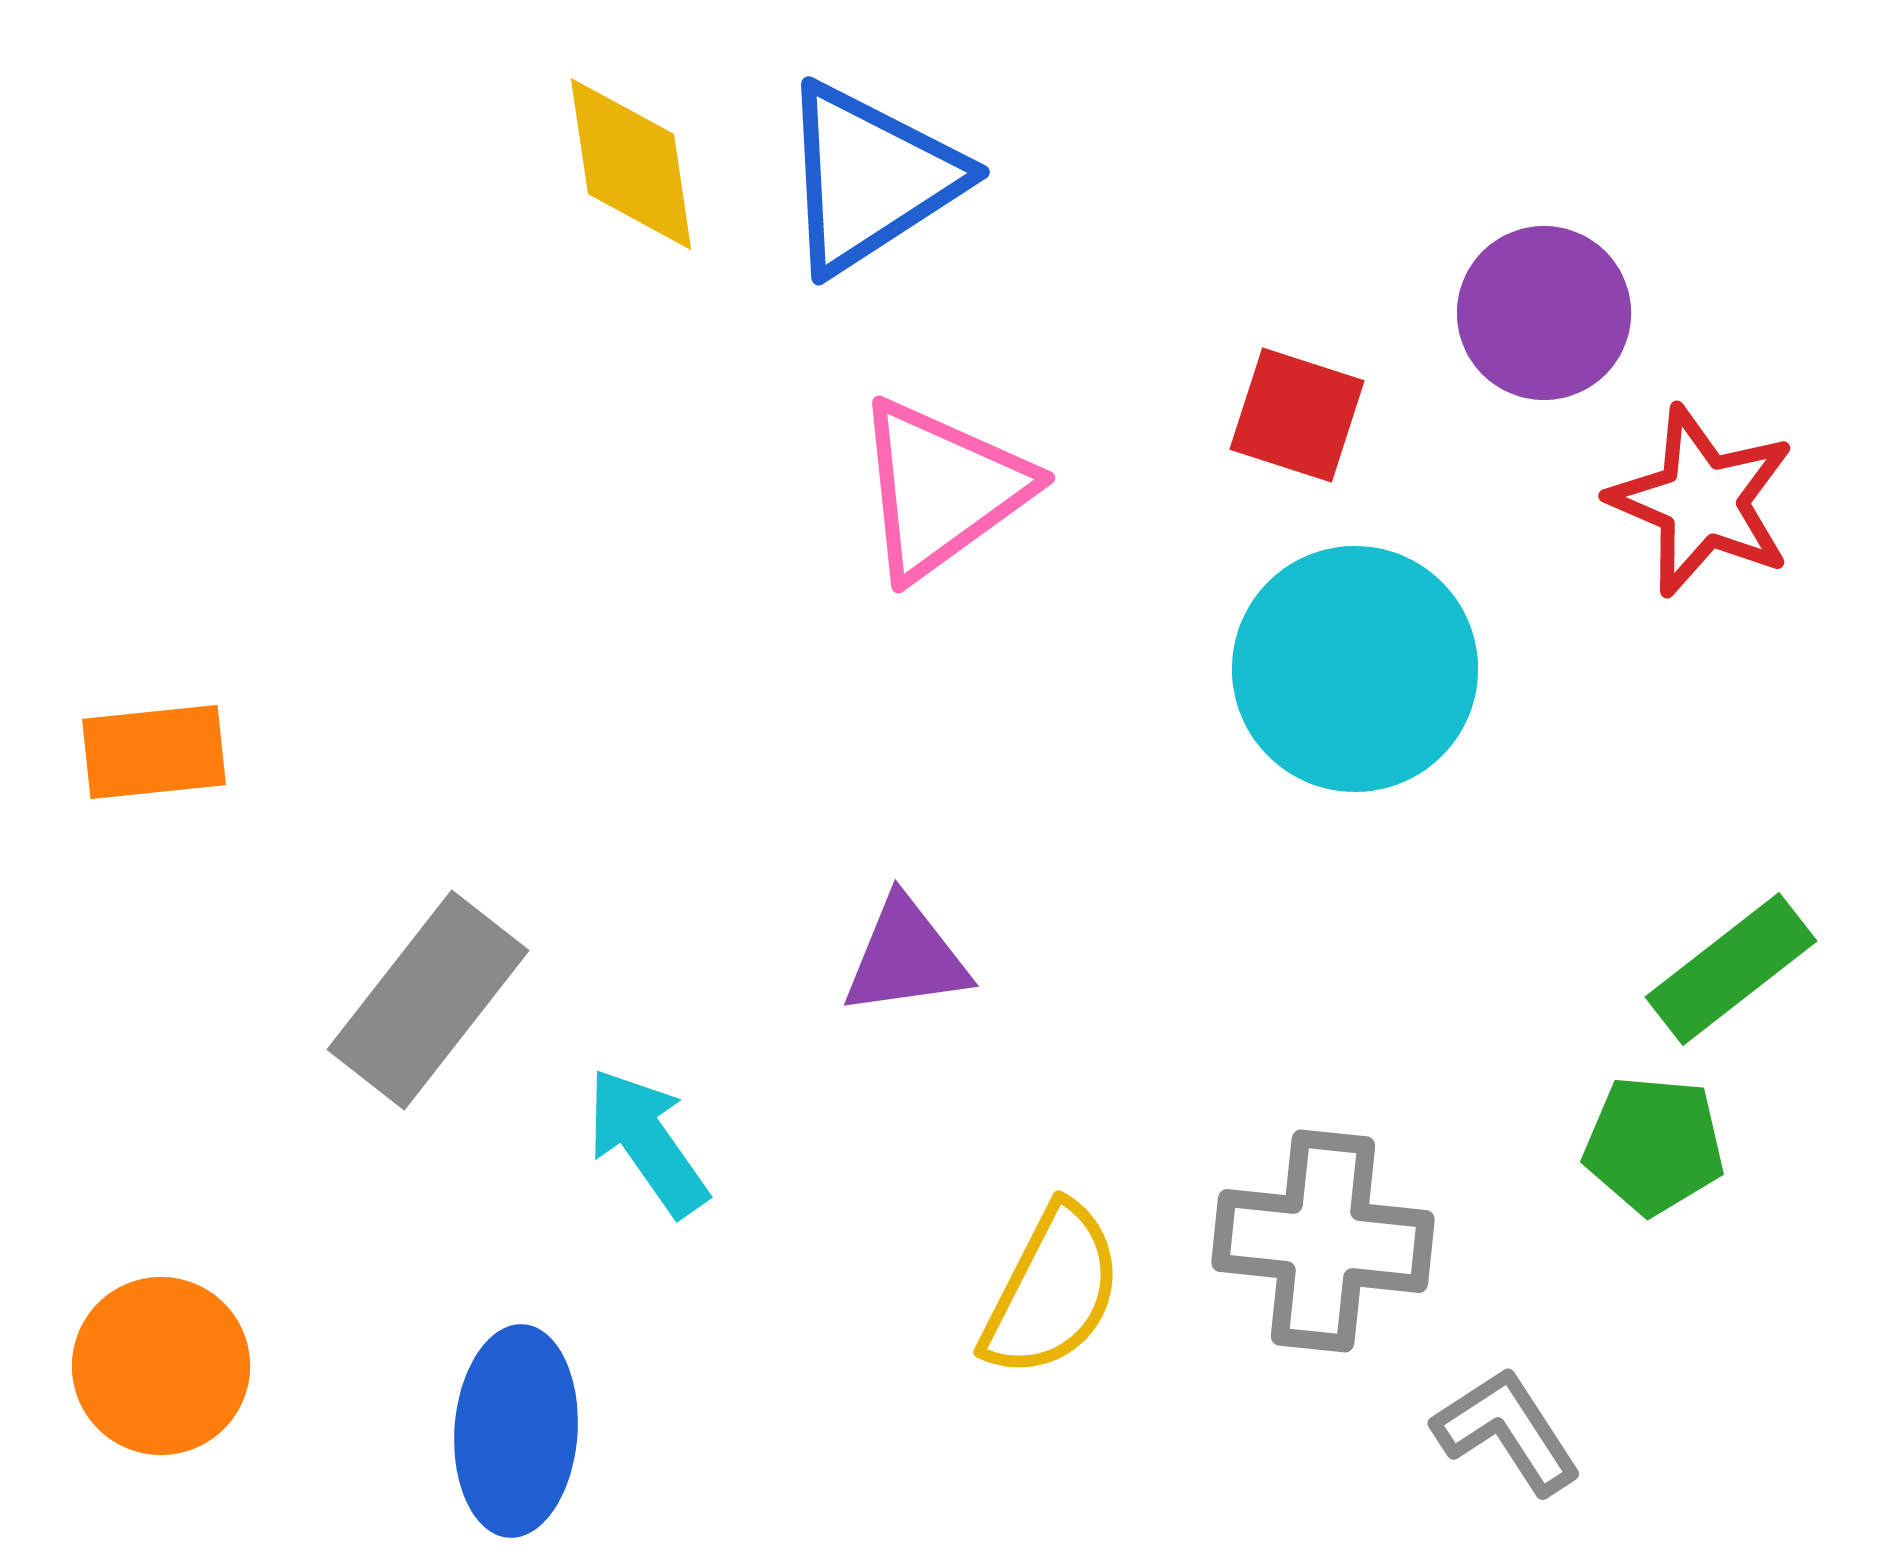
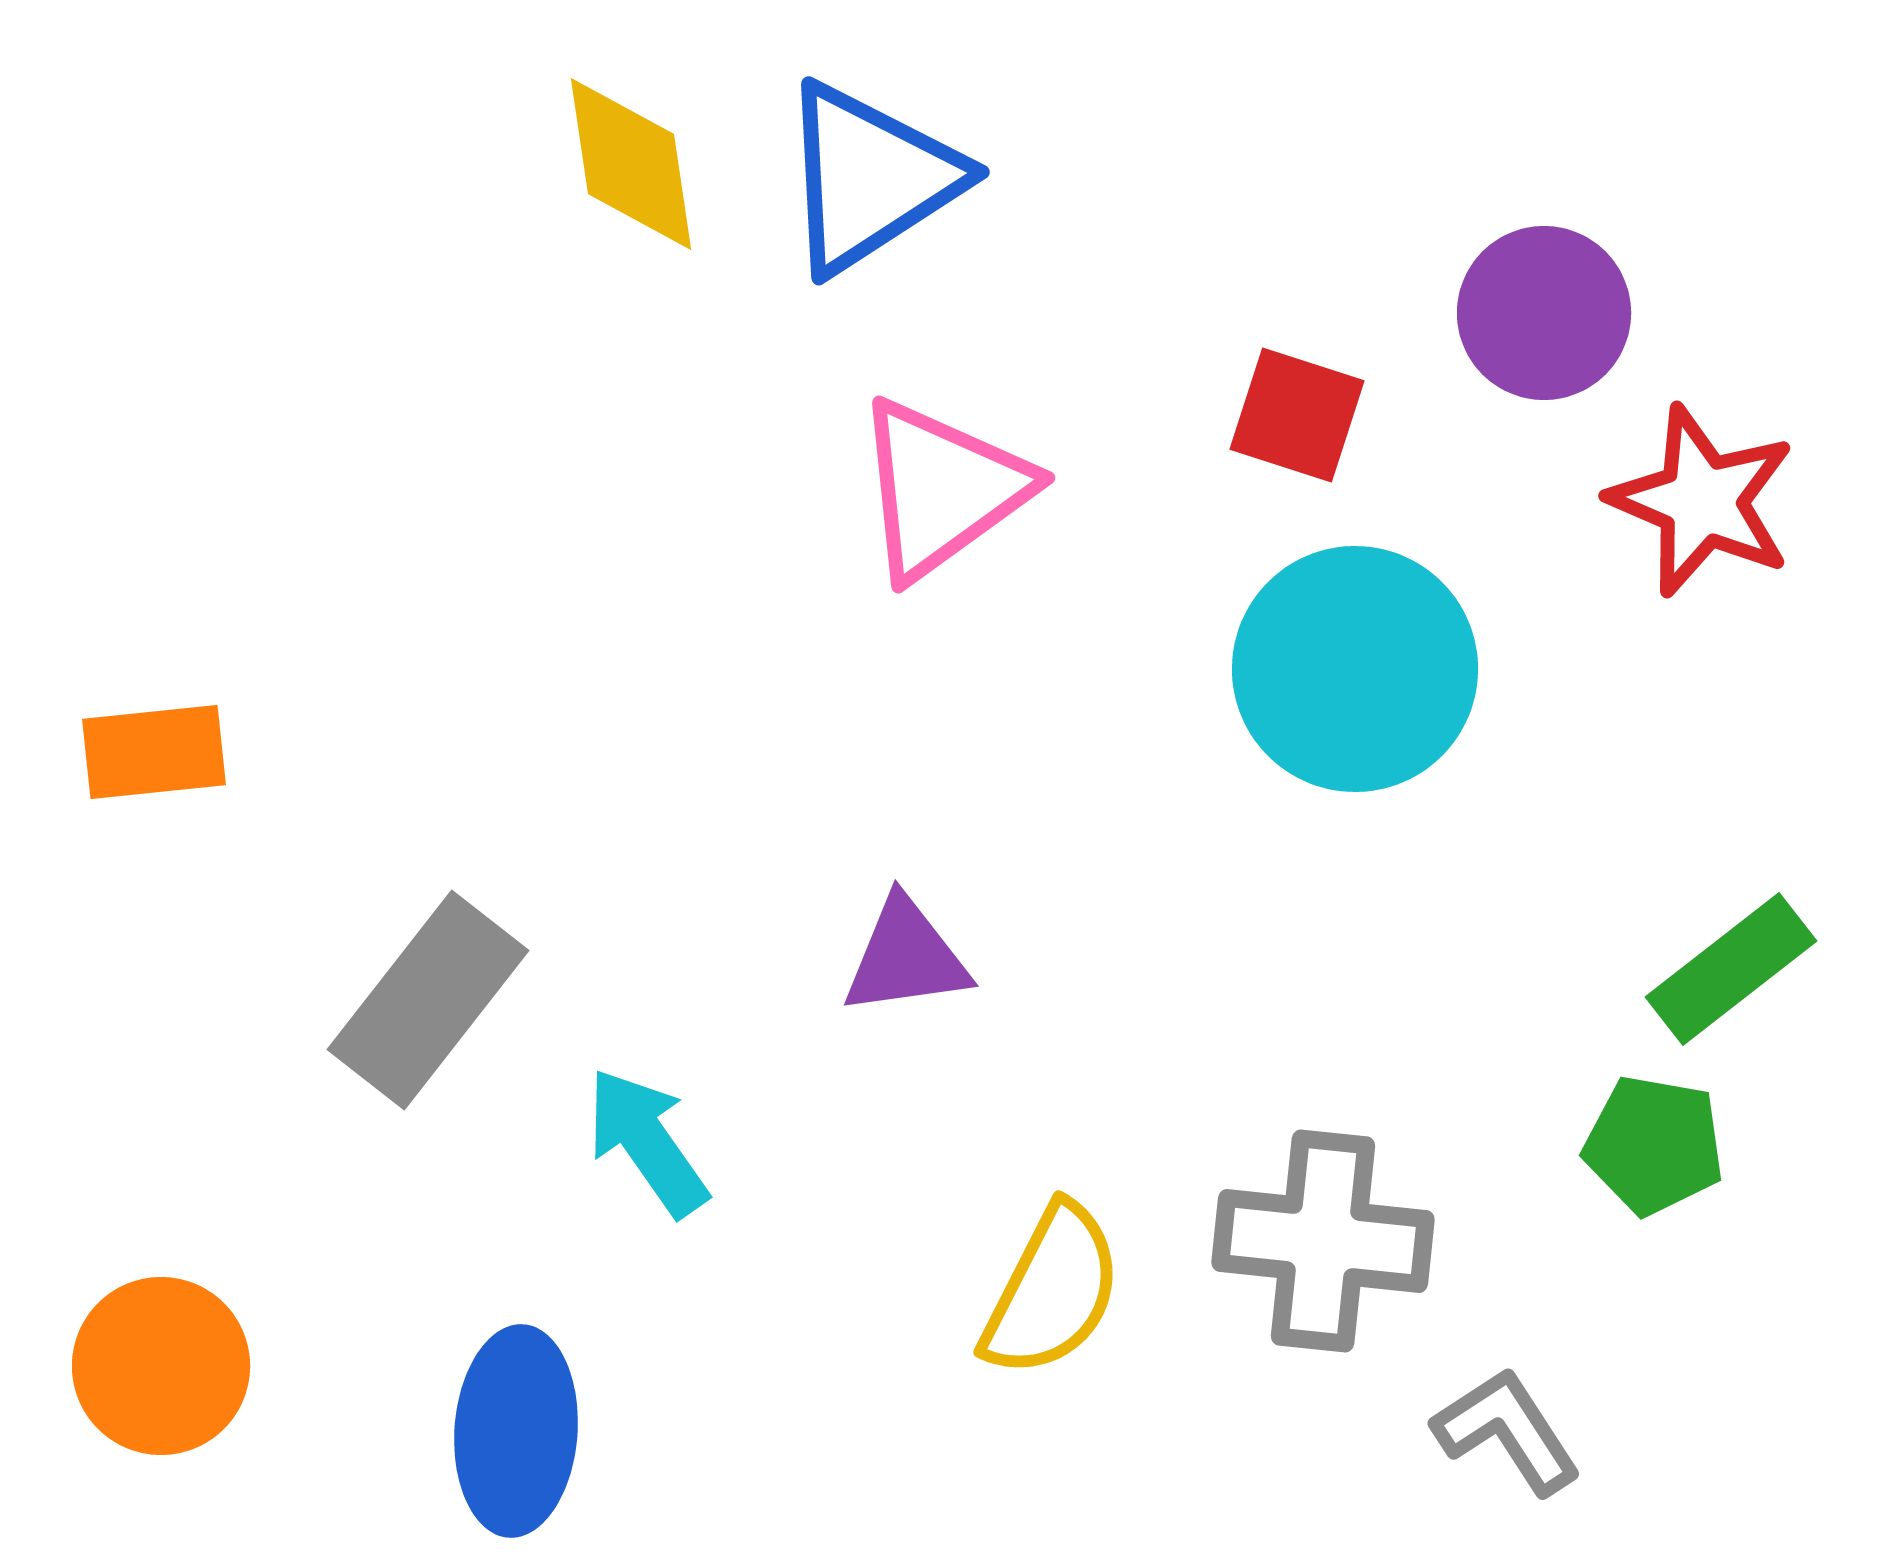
green pentagon: rotated 5 degrees clockwise
